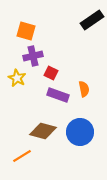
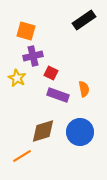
black rectangle: moved 8 px left
brown diamond: rotated 32 degrees counterclockwise
